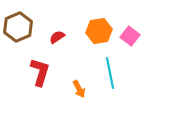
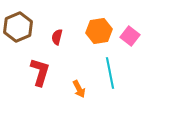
red semicircle: rotated 42 degrees counterclockwise
